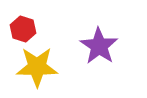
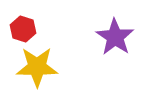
purple star: moved 16 px right, 9 px up
